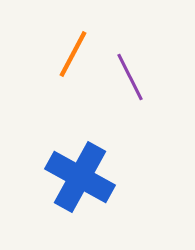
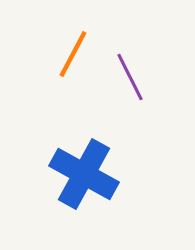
blue cross: moved 4 px right, 3 px up
